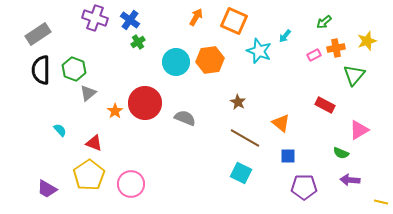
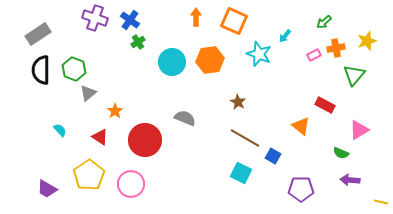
orange arrow: rotated 30 degrees counterclockwise
cyan star: moved 3 px down
cyan circle: moved 4 px left
red circle: moved 37 px down
orange triangle: moved 20 px right, 3 px down
red triangle: moved 6 px right, 6 px up; rotated 12 degrees clockwise
blue square: moved 15 px left; rotated 28 degrees clockwise
purple pentagon: moved 3 px left, 2 px down
